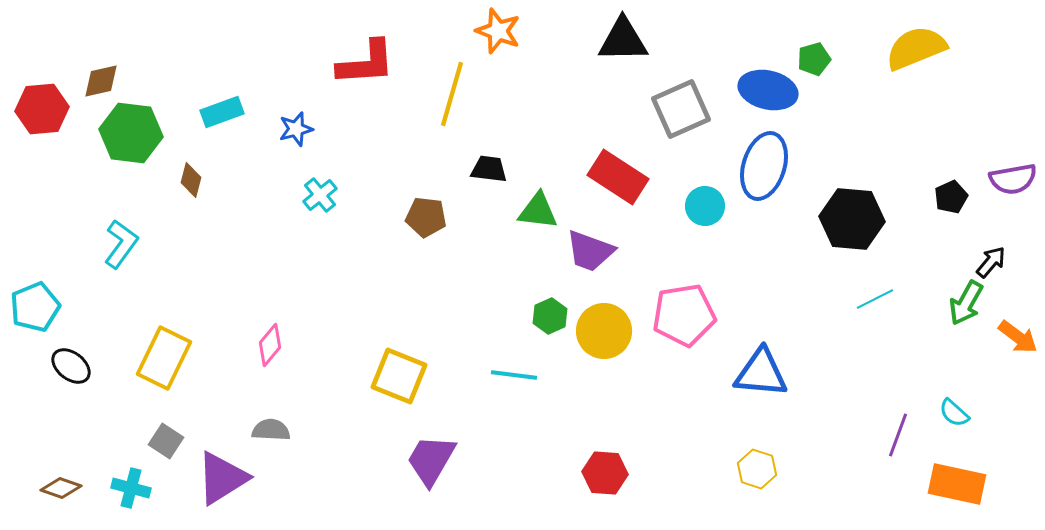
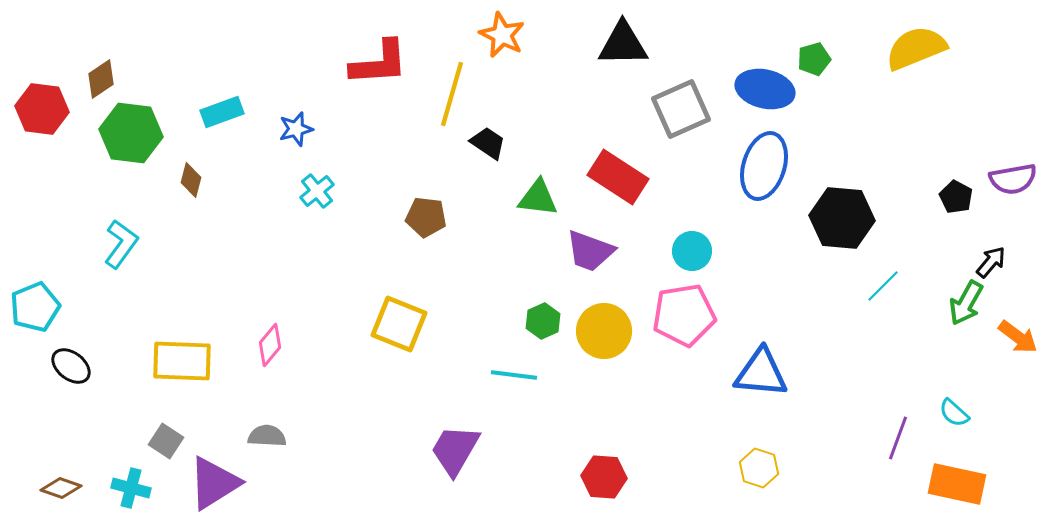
orange star at (498, 31): moved 4 px right, 4 px down; rotated 6 degrees clockwise
black triangle at (623, 40): moved 4 px down
red L-shape at (366, 63): moved 13 px right
brown diamond at (101, 81): moved 2 px up; rotated 21 degrees counterclockwise
blue ellipse at (768, 90): moved 3 px left, 1 px up
red hexagon at (42, 109): rotated 12 degrees clockwise
black trapezoid at (489, 169): moved 1 px left, 26 px up; rotated 27 degrees clockwise
cyan cross at (320, 195): moved 3 px left, 4 px up
black pentagon at (951, 197): moved 5 px right; rotated 20 degrees counterclockwise
cyan circle at (705, 206): moved 13 px left, 45 px down
green triangle at (538, 211): moved 13 px up
black hexagon at (852, 219): moved 10 px left, 1 px up
cyan line at (875, 299): moved 8 px right, 13 px up; rotated 18 degrees counterclockwise
green hexagon at (550, 316): moved 7 px left, 5 px down
yellow rectangle at (164, 358): moved 18 px right, 3 px down; rotated 66 degrees clockwise
yellow square at (399, 376): moved 52 px up
gray semicircle at (271, 430): moved 4 px left, 6 px down
purple line at (898, 435): moved 3 px down
purple trapezoid at (431, 460): moved 24 px right, 10 px up
yellow hexagon at (757, 469): moved 2 px right, 1 px up
red hexagon at (605, 473): moved 1 px left, 4 px down
purple triangle at (222, 478): moved 8 px left, 5 px down
